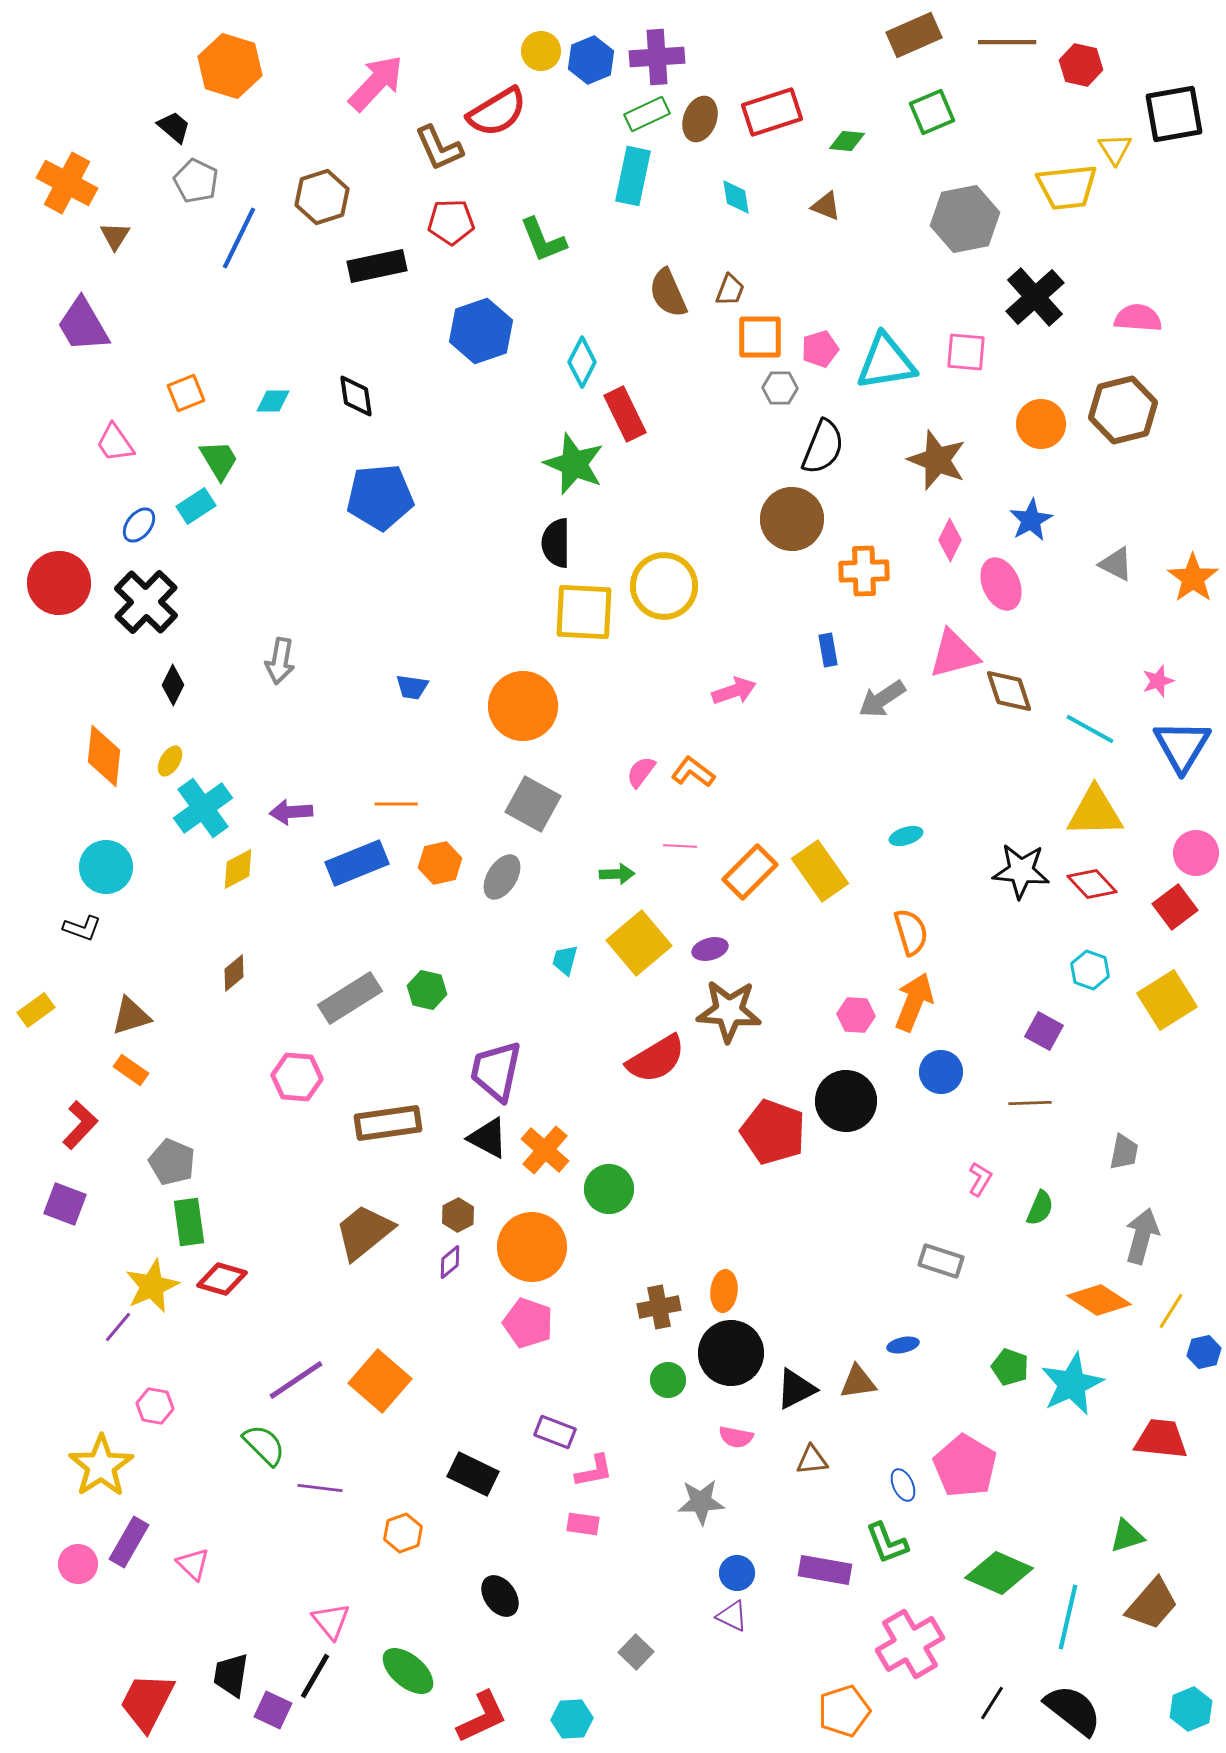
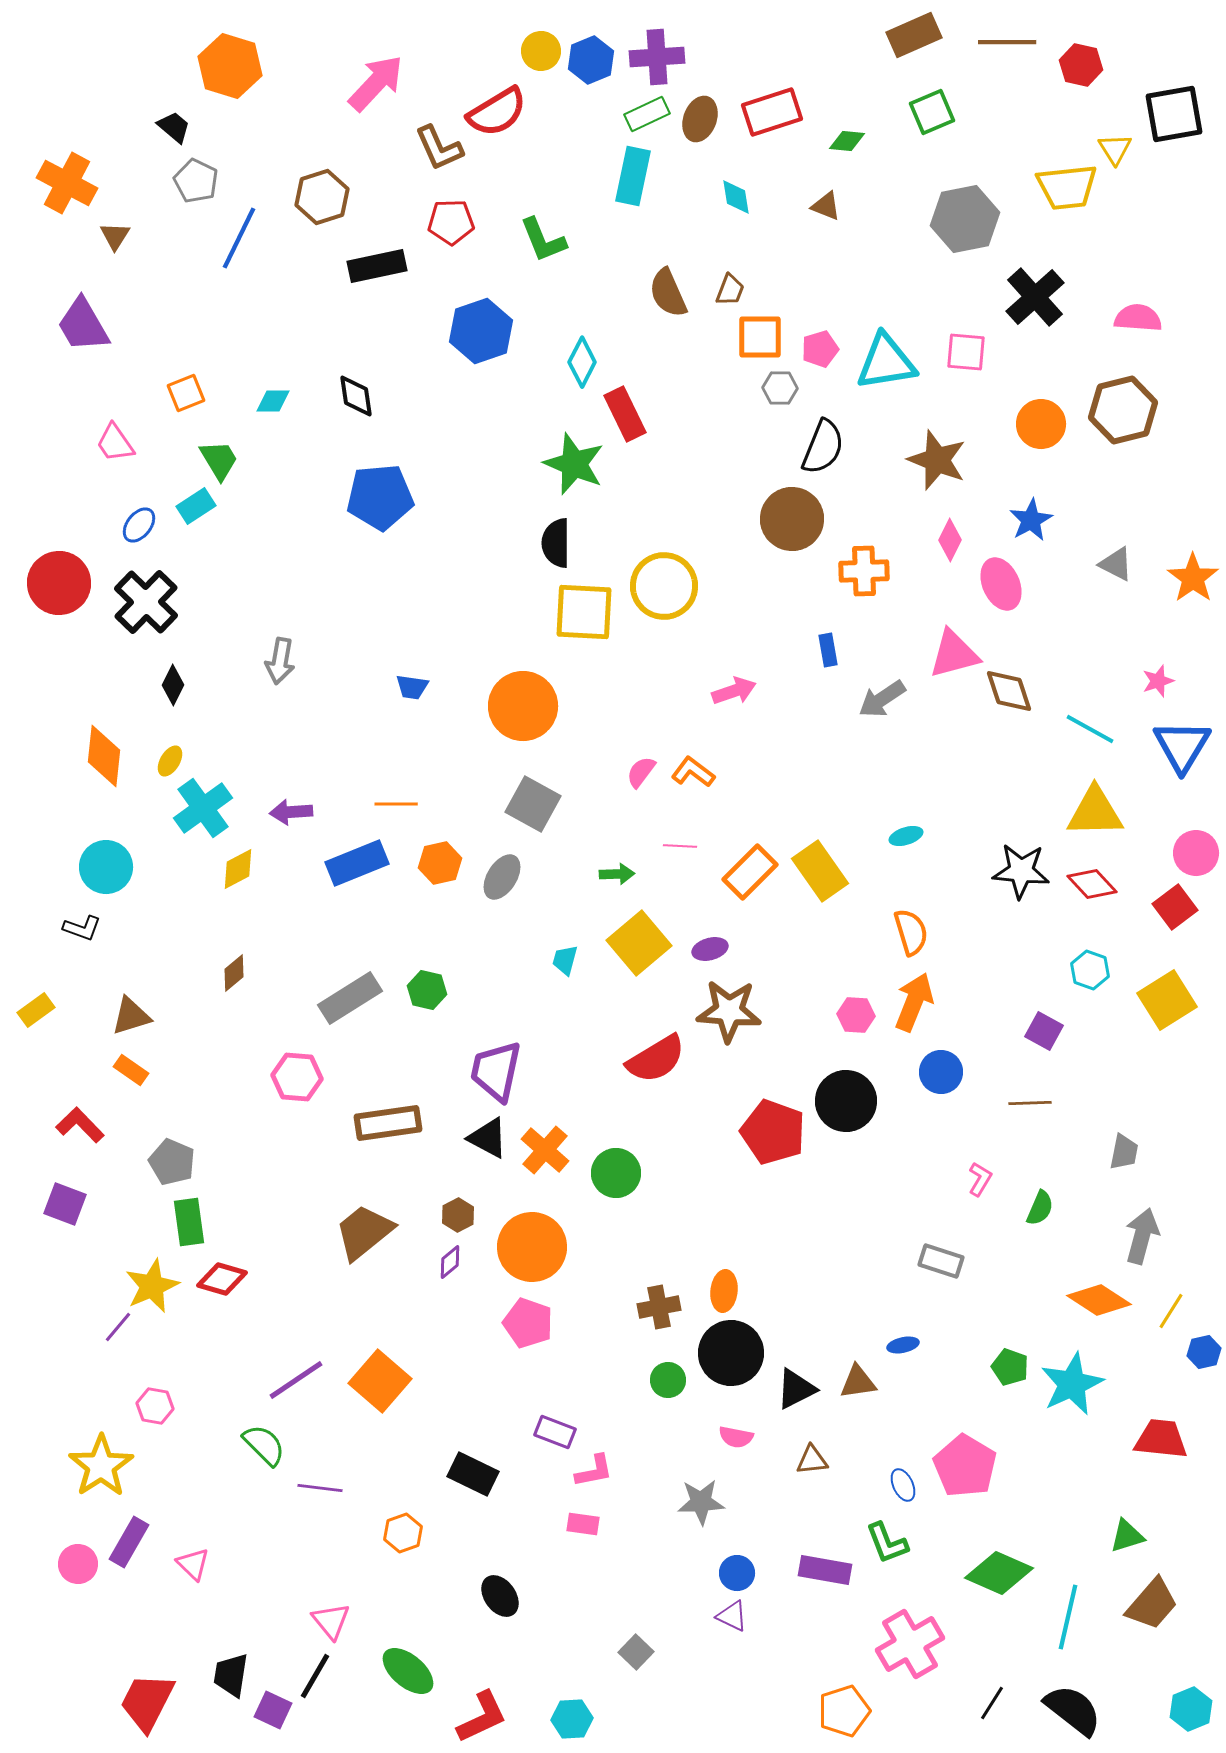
red L-shape at (80, 1125): rotated 87 degrees counterclockwise
green circle at (609, 1189): moved 7 px right, 16 px up
